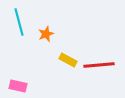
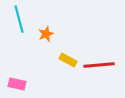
cyan line: moved 3 px up
pink rectangle: moved 1 px left, 2 px up
